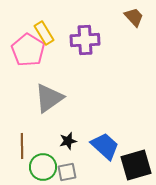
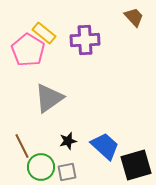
yellow rectangle: rotated 20 degrees counterclockwise
brown line: rotated 25 degrees counterclockwise
green circle: moved 2 px left
